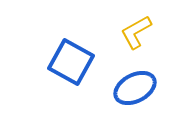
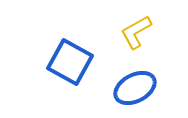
blue square: moved 1 px left
